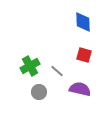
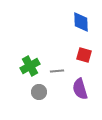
blue diamond: moved 2 px left
gray line: rotated 48 degrees counterclockwise
purple semicircle: rotated 120 degrees counterclockwise
